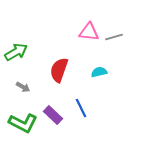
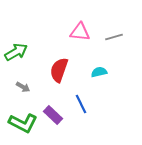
pink triangle: moved 9 px left
blue line: moved 4 px up
